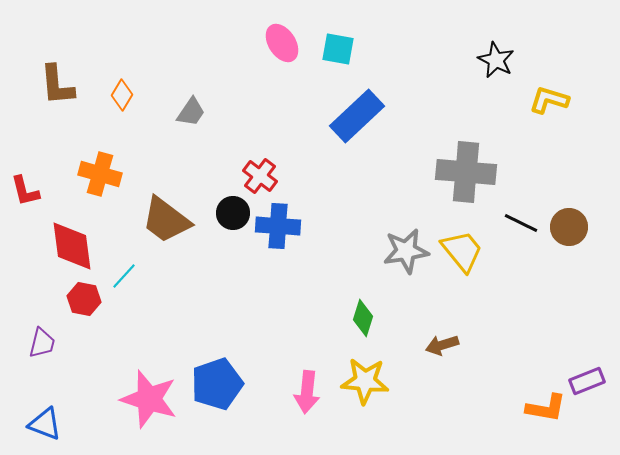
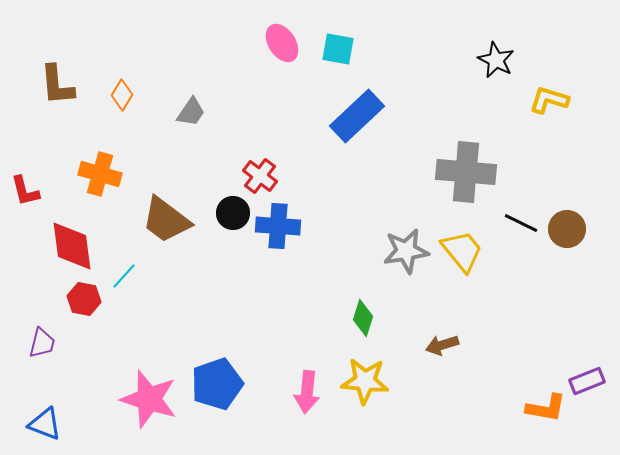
brown circle: moved 2 px left, 2 px down
